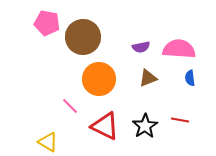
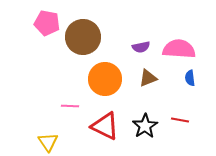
orange circle: moved 6 px right
pink line: rotated 42 degrees counterclockwise
yellow triangle: rotated 25 degrees clockwise
